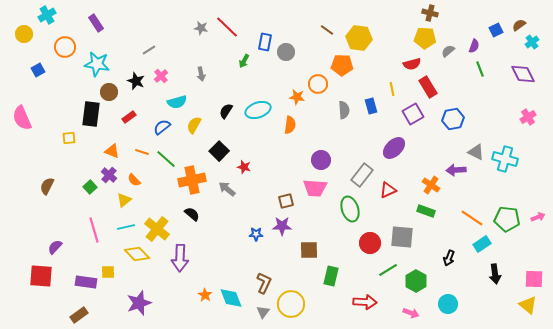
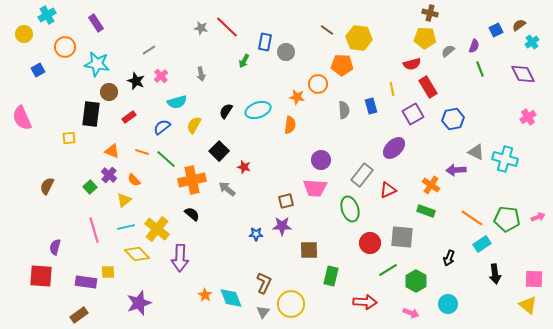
purple semicircle at (55, 247): rotated 28 degrees counterclockwise
